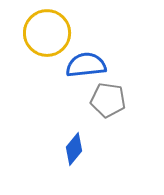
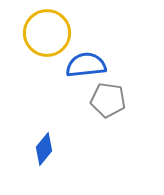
blue diamond: moved 30 px left
